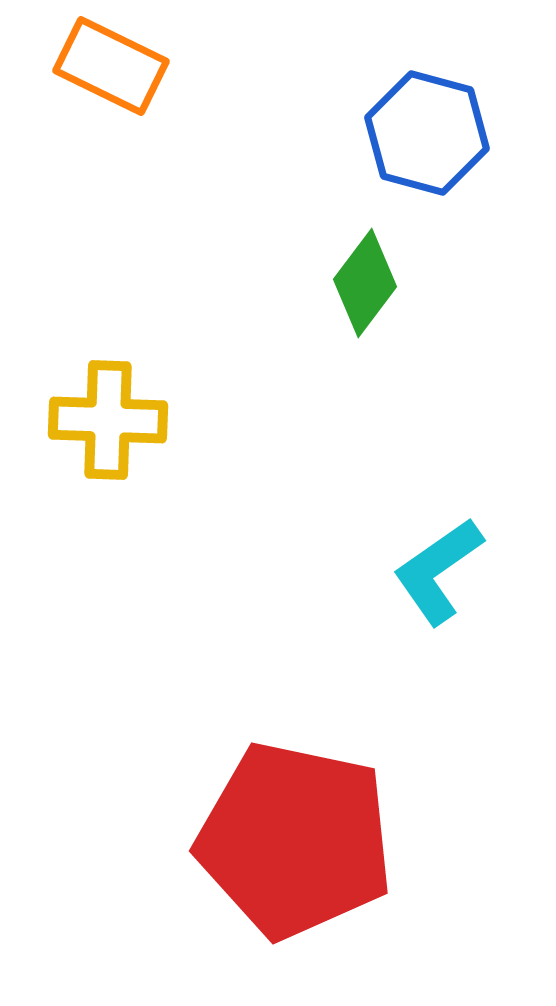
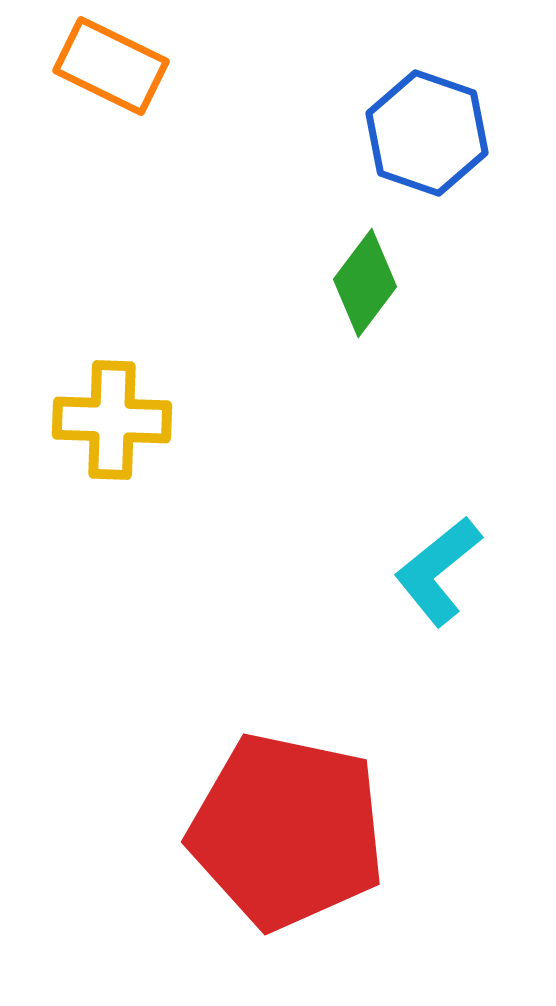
blue hexagon: rotated 4 degrees clockwise
yellow cross: moved 4 px right
cyan L-shape: rotated 4 degrees counterclockwise
red pentagon: moved 8 px left, 9 px up
